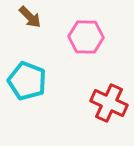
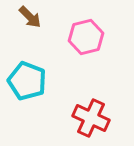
pink hexagon: rotated 16 degrees counterclockwise
red cross: moved 18 px left, 15 px down
